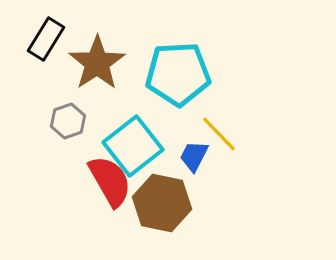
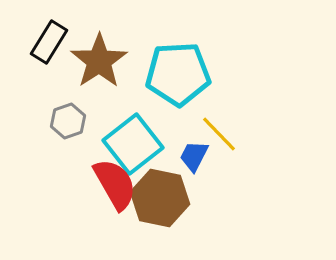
black rectangle: moved 3 px right, 3 px down
brown star: moved 2 px right, 2 px up
cyan square: moved 2 px up
red semicircle: moved 5 px right, 3 px down
brown hexagon: moved 2 px left, 5 px up
